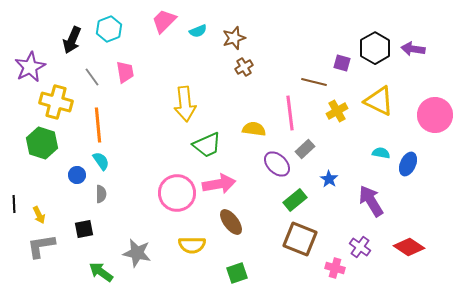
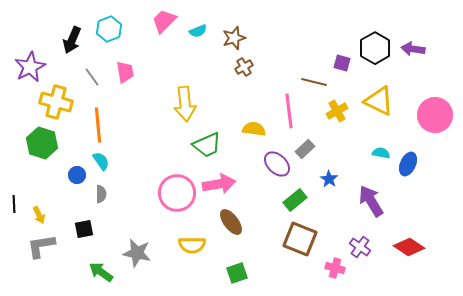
pink line at (290, 113): moved 1 px left, 2 px up
